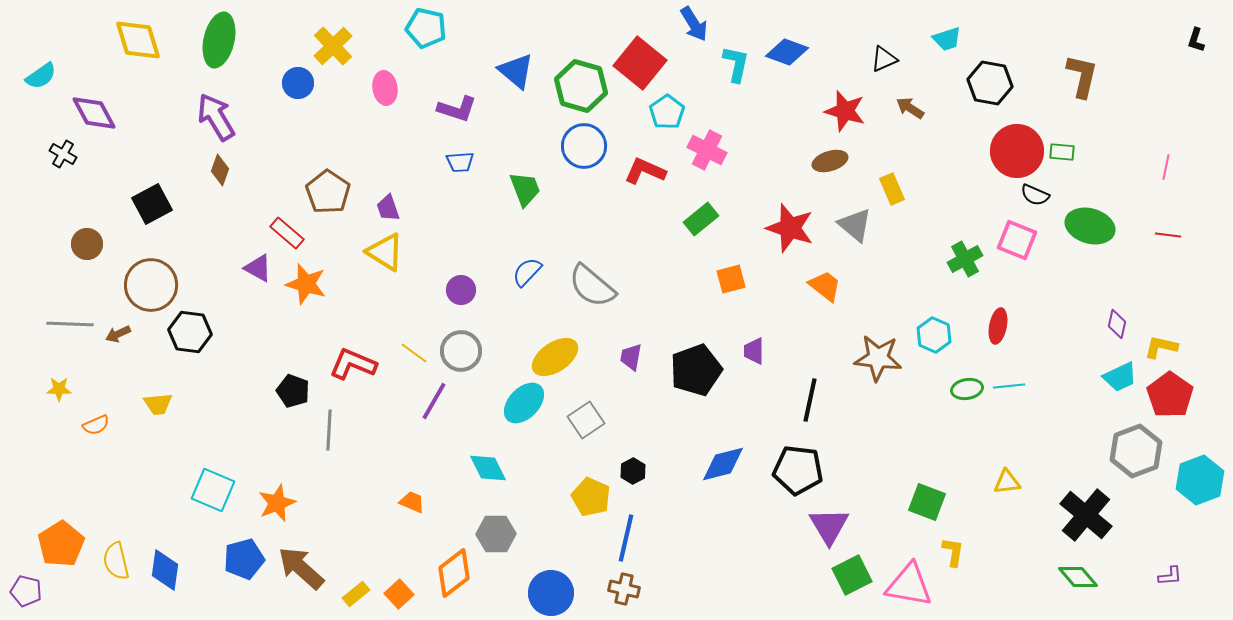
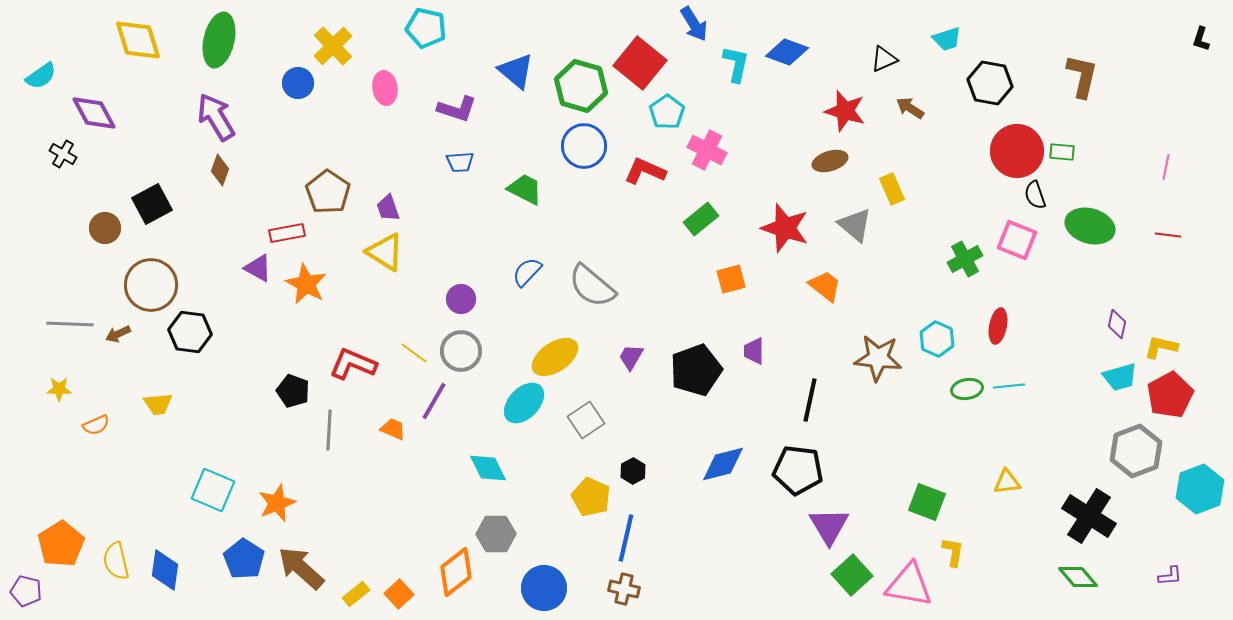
black L-shape at (1196, 40): moved 5 px right, 1 px up
green trapezoid at (525, 189): rotated 42 degrees counterclockwise
black semicircle at (1035, 195): rotated 48 degrees clockwise
red star at (790, 228): moved 5 px left
red rectangle at (287, 233): rotated 52 degrees counterclockwise
brown circle at (87, 244): moved 18 px right, 16 px up
orange star at (306, 284): rotated 12 degrees clockwise
purple circle at (461, 290): moved 9 px down
cyan hexagon at (934, 335): moved 3 px right, 4 px down
purple trapezoid at (631, 357): rotated 20 degrees clockwise
cyan trapezoid at (1120, 377): rotated 9 degrees clockwise
red pentagon at (1170, 395): rotated 9 degrees clockwise
cyan hexagon at (1200, 480): moved 9 px down
orange trapezoid at (412, 502): moved 19 px left, 73 px up
black cross at (1086, 515): moved 3 px right, 1 px down; rotated 8 degrees counterclockwise
blue pentagon at (244, 559): rotated 24 degrees counterclockwise
orange diamond at (454, 573): moved 2 px right, 1 px up
green square at (852, 575): rotated 15 degrees counterclockwise
blue circle at (551, 593): moved 7 px left, 5 px up
